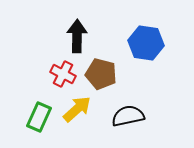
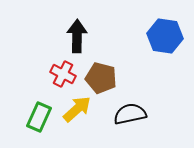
blue hexagon: moved 19 px right, 7 px up
brown pentagon: moved 4 px down
black semicircle: moved 2 px right, 2 px up
